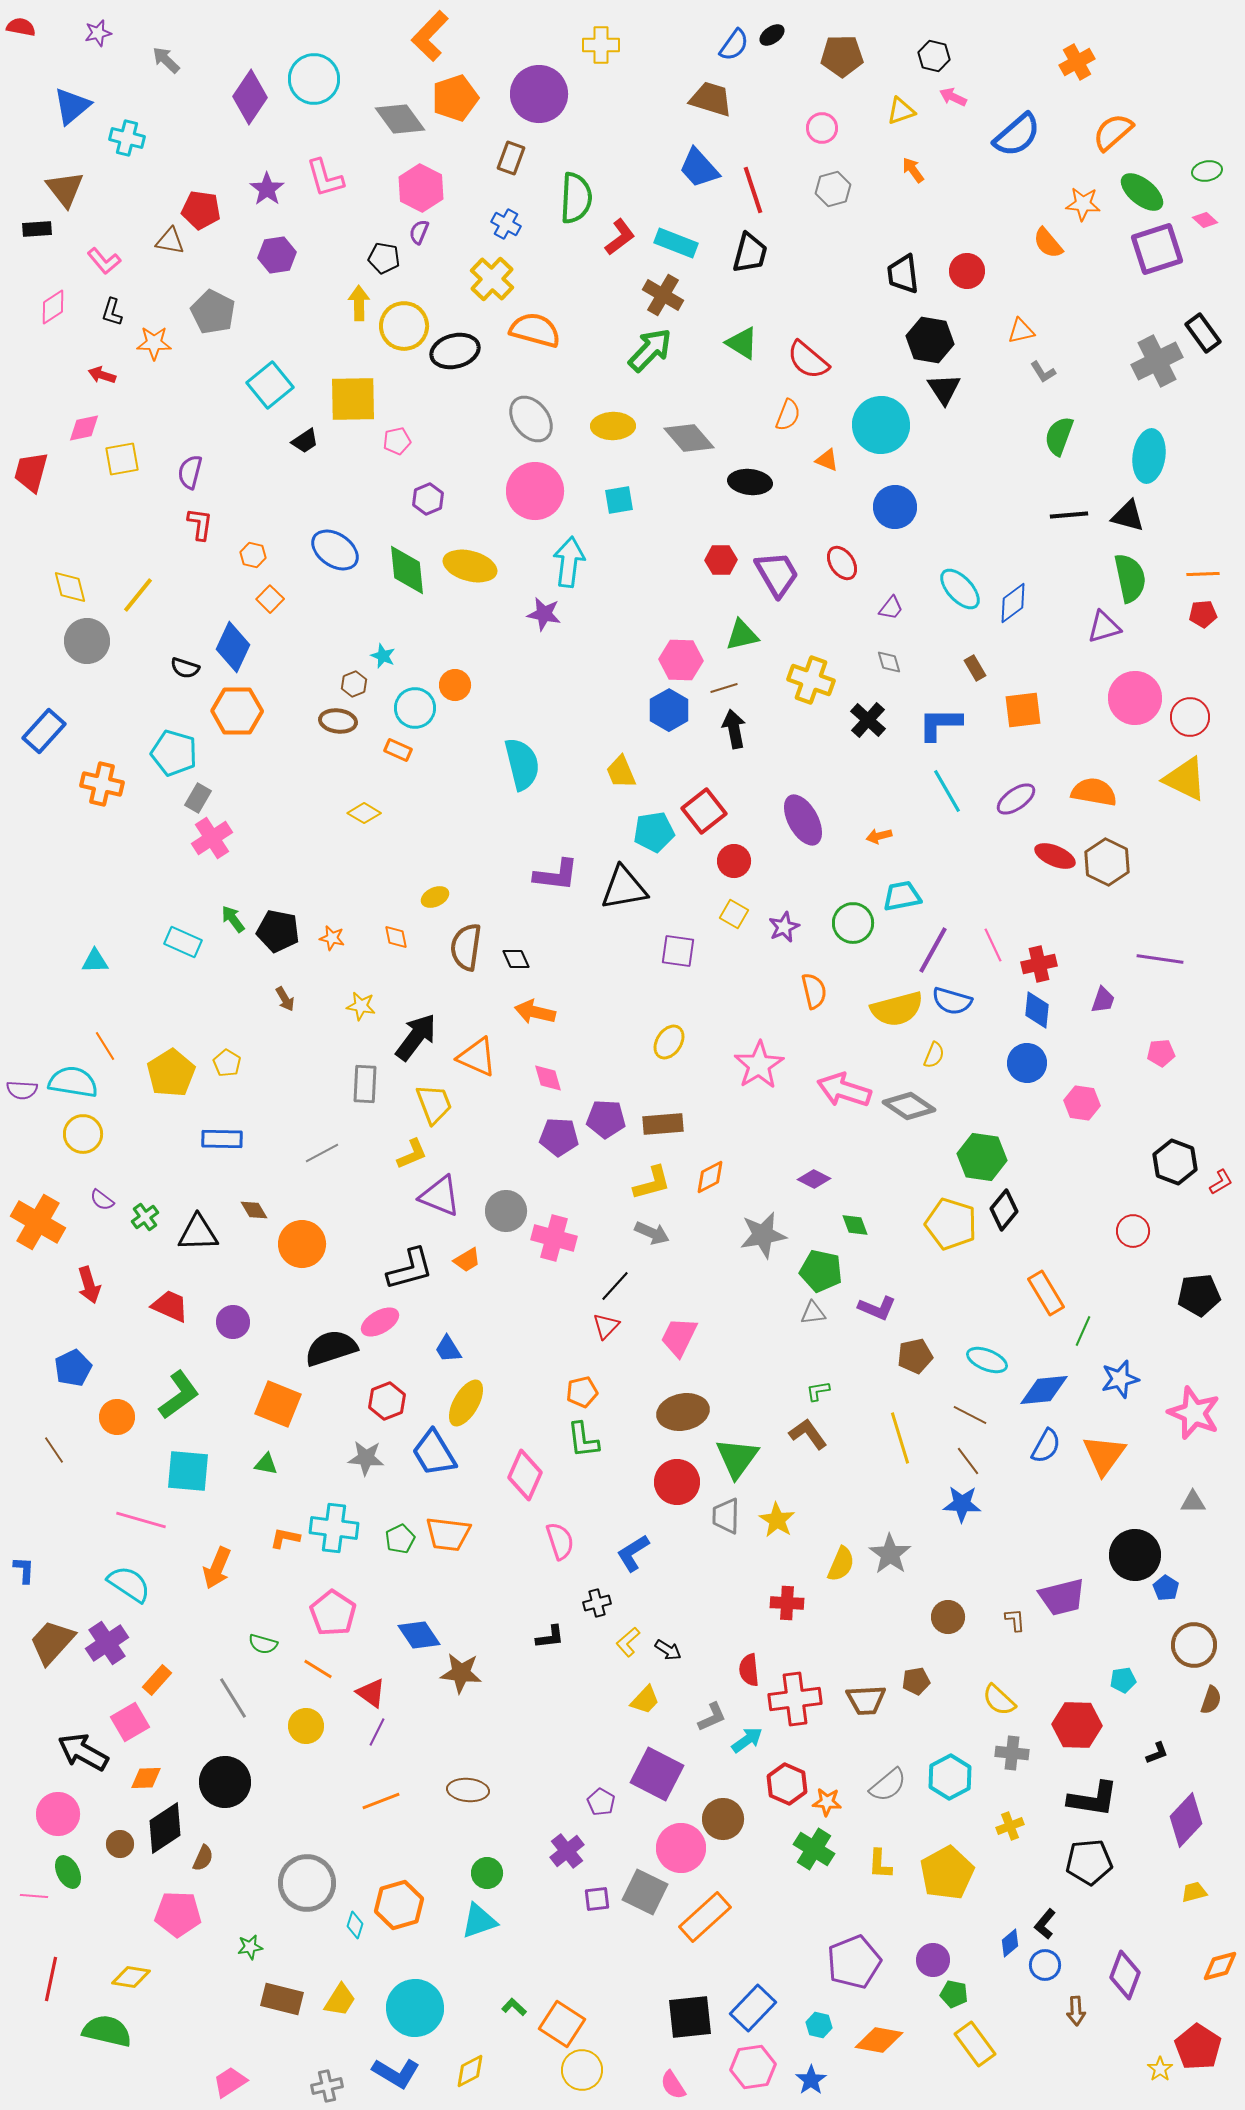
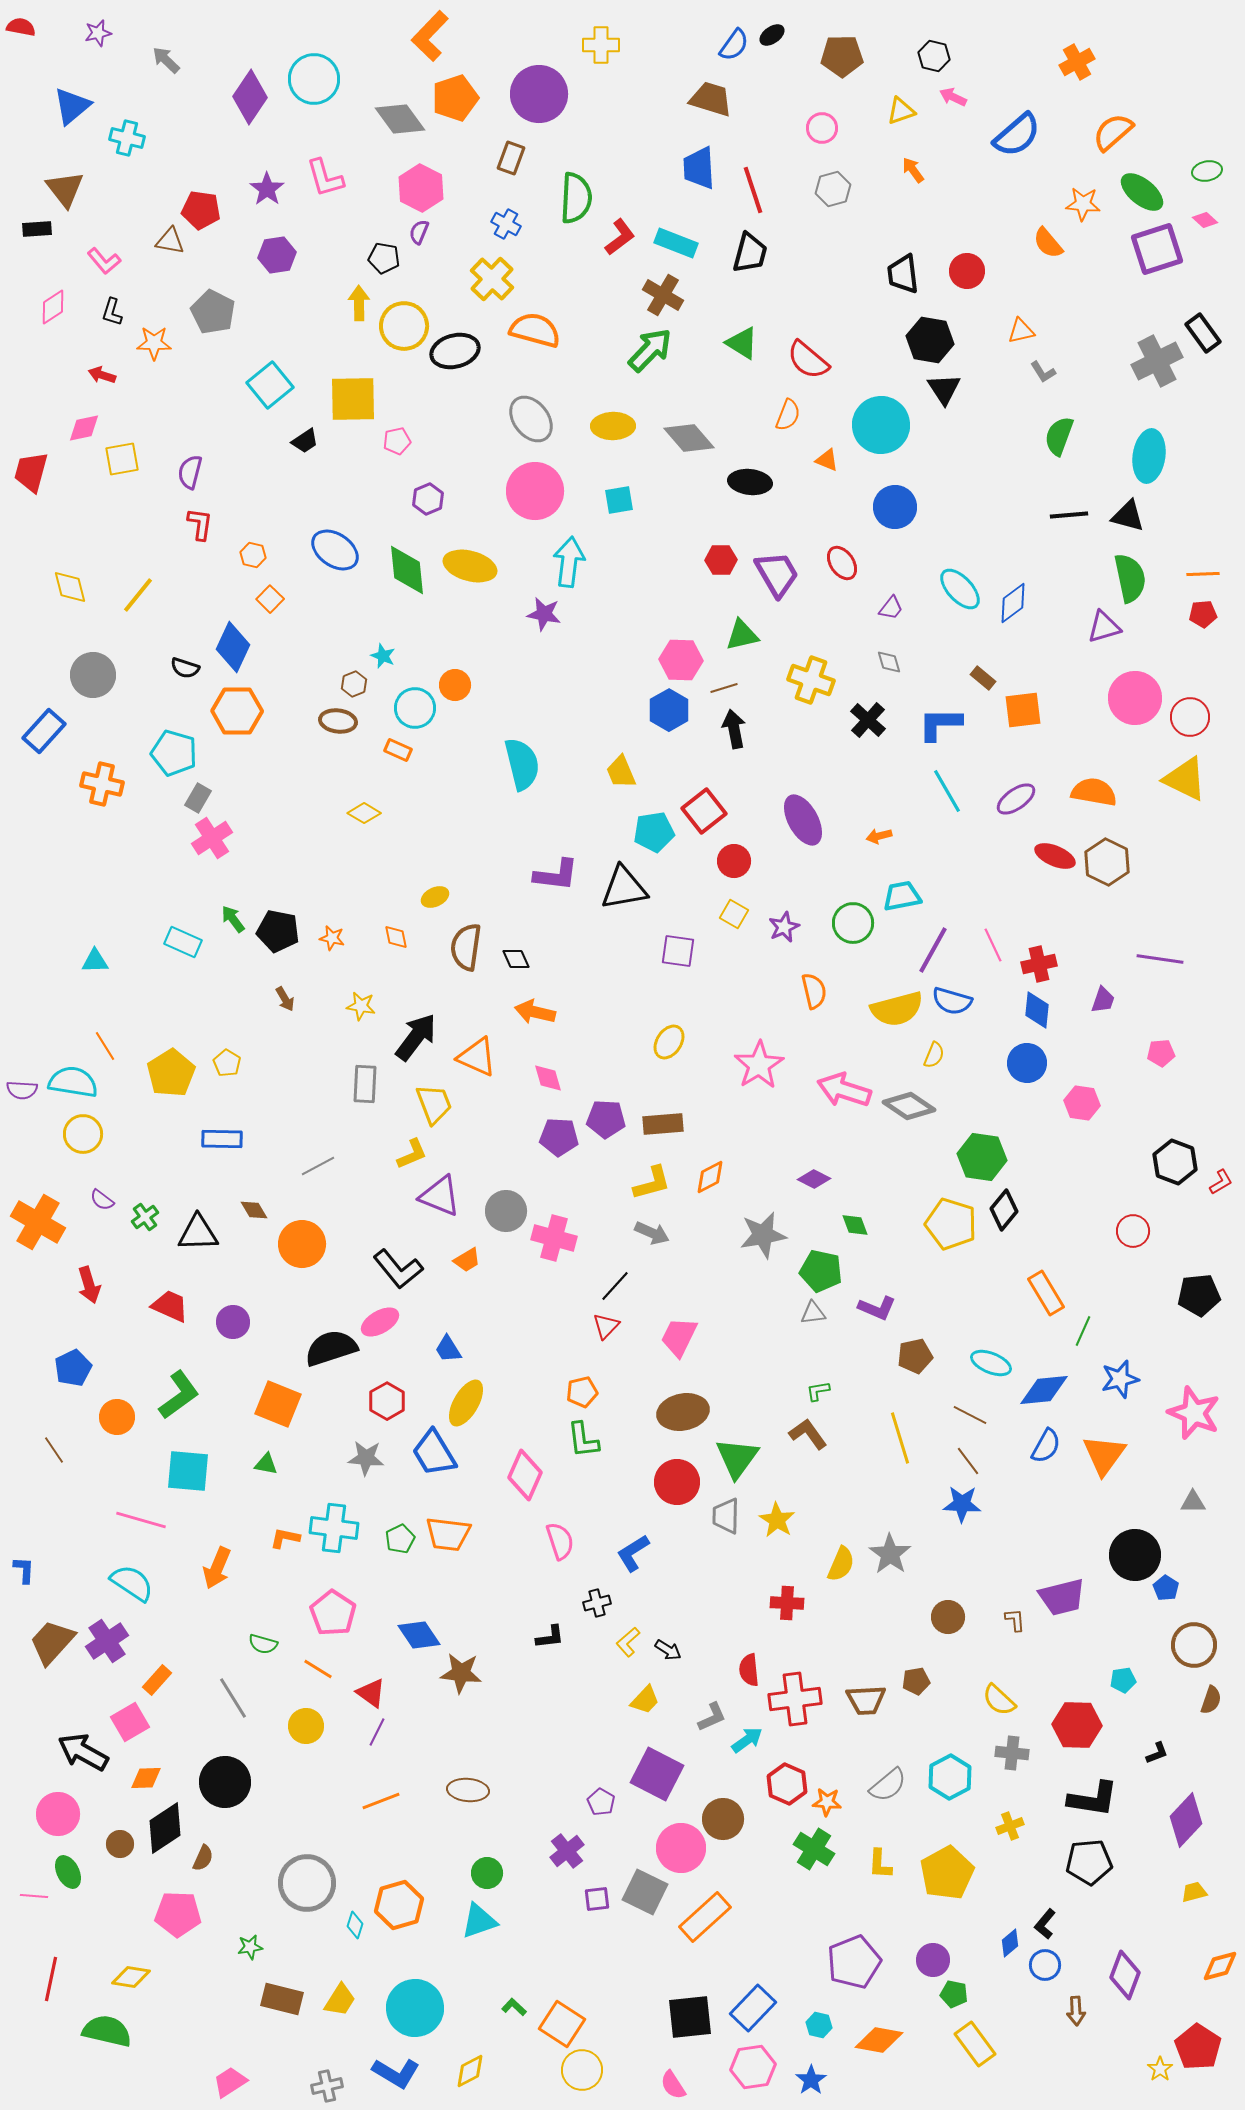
blue trapezoid at (699, 168): rotated 39 degrees clockwise
gray circle at (87, 641): moved 6 px right, 34 px down
brown rectangle at (975, 668): moved 8 px right, 10 px down; rotated 20 degrees counterclockwise
gray line at (322, 1153): moved 4 px left, 13 px down
black L-shape at (410, 1269): moved 12 px left; rotated 66 degrees clockwise
cyan ellipse at (987, 1360): moved 4 px right, 3 px down
red hexagon at (387, 1401): rotated 9 degrees counterclockwise
cyan semicircle at (129, 1584): moved 3 px right, 1 px up
purple cross at (107, 1643): moved 2 px up
